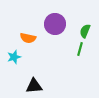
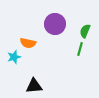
orange semicircle: moved 5 px down
